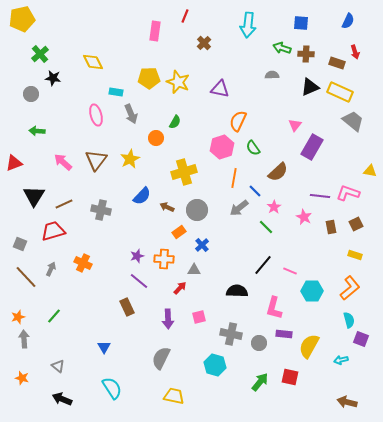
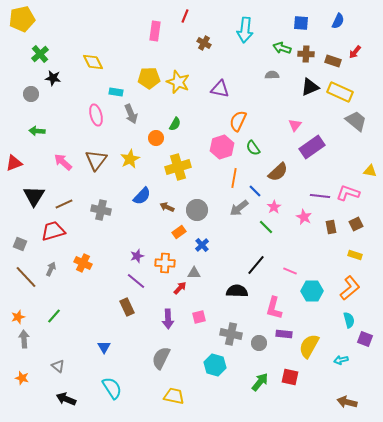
blue semicircle at (348, 21): moved 10 px left
cyan arrow at (248, 25): moved 3 px left, 5 px down
brown cross at (204, 43): rotated 16 degrees counterclockwise
red arrow at (355, 52): rotated 56 degrees clockwise
brown rectangle at (337, 63): moved 4 px left, 2 px up
gray trapezoid at (353, 121): moved 3 px right
green semicircle at (175, 122): moved 2 px down
purple rectangle at (312, 147): rotated 25 degrees clockwise
yellow cross at (184, 172): moved 6 px left, 5 px up
orange cross at (164, 259): moved 1 px right, 4 px down
black line at (263, 265): moved 7 px left
gray triangle at (194, 270): moved 3 px down
purple line at (139, 281): moved 3 px left
purple square at (361, 339): moved 4 px right
black arrow at (62, 399): moved 4 px right
